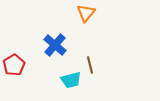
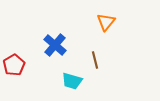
orange triangle: moved 20 px right, 9 px down
brown line: moved 5 px right, 5 px up
cyan trapezoid: moved 1 px right, 1 px down; rotated 30 degrees clockwise
